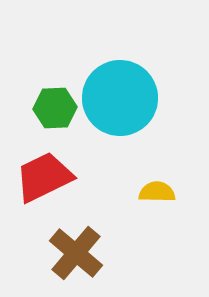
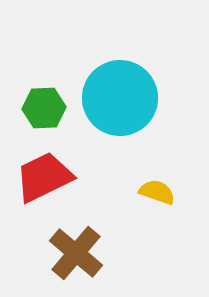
green hexagon: moved 11 px left
yellow semicircle: rotated 18 degrees clockwise
